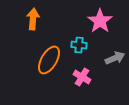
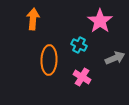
cyan cross: rotated 21 degrees clockwise
orange ellipse: rotated 28 degrees counterclockwise
